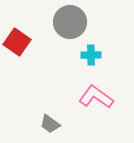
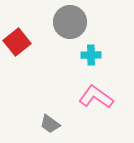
red square: rotated 16 degrees clockwise
